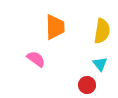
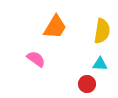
orange trapezoid: rotated 32 degrees clockwise
cyan triangle: rotated 49 degrees counterclockwise
red circle: moved 1 px up
